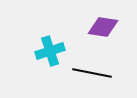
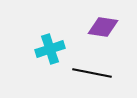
cyan cross: moved 2 px up
